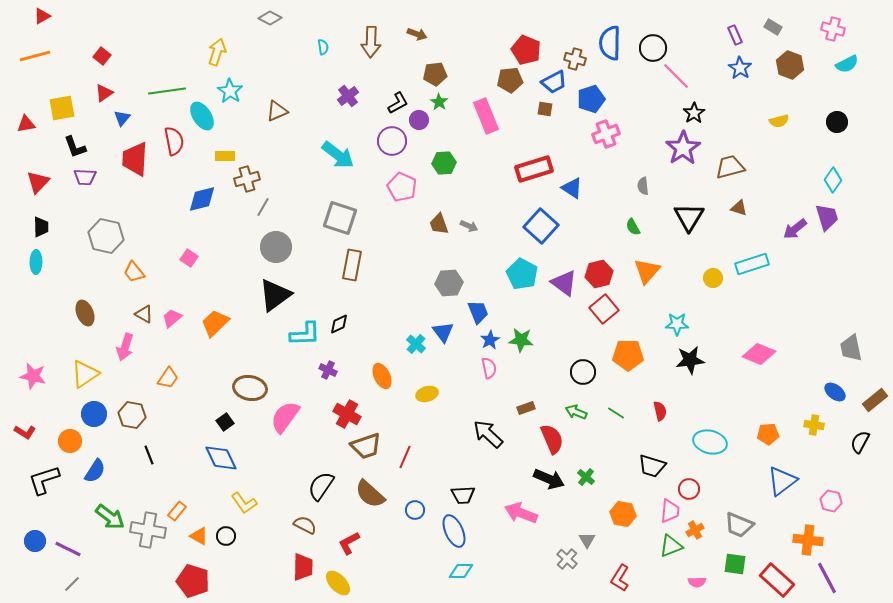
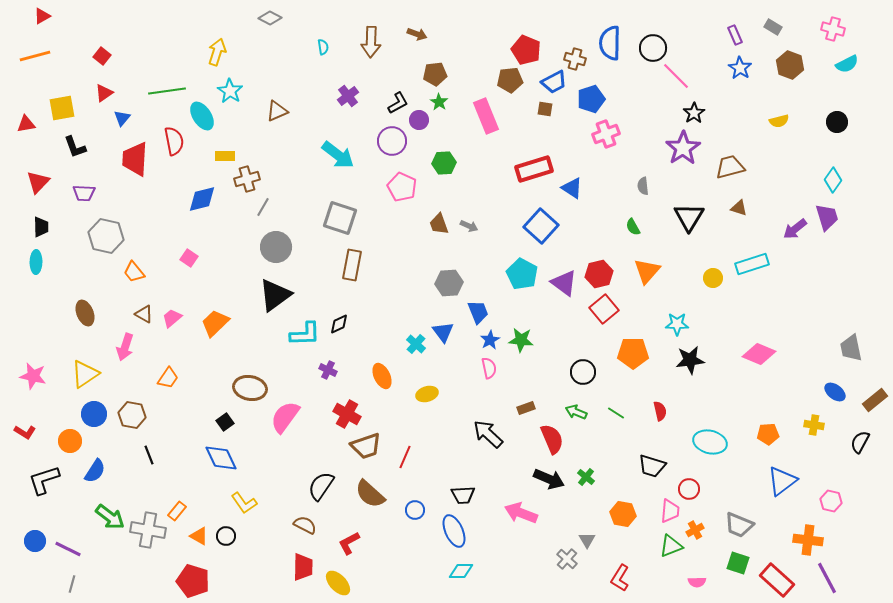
purple trapezoid at (85, 177): moved 1 px left, 16 px down
orange pentagon at (628, 355): moved 5 px right, 2 px up
green square at (735, 564): moved 3 px right, 1 px up; rotated 10 degrees clockwise
gray line at (72, 584): rotated 30 degrees counterclockwise
